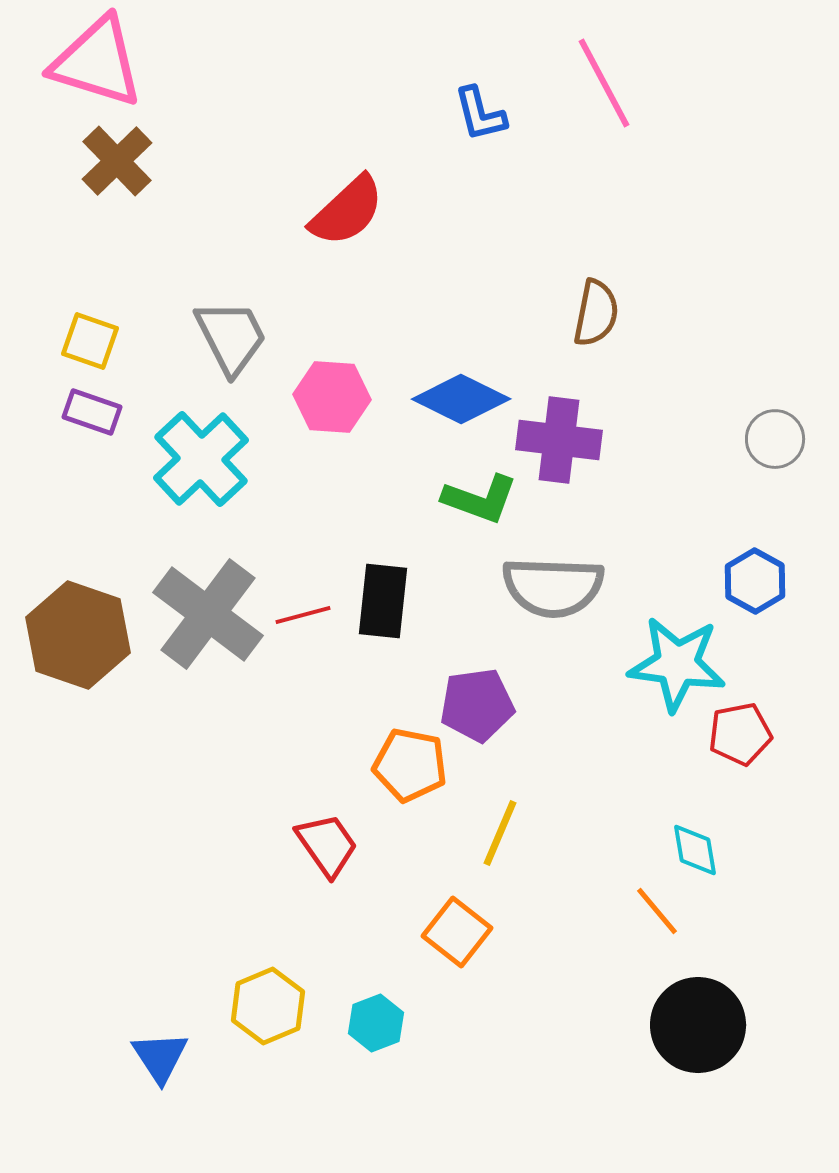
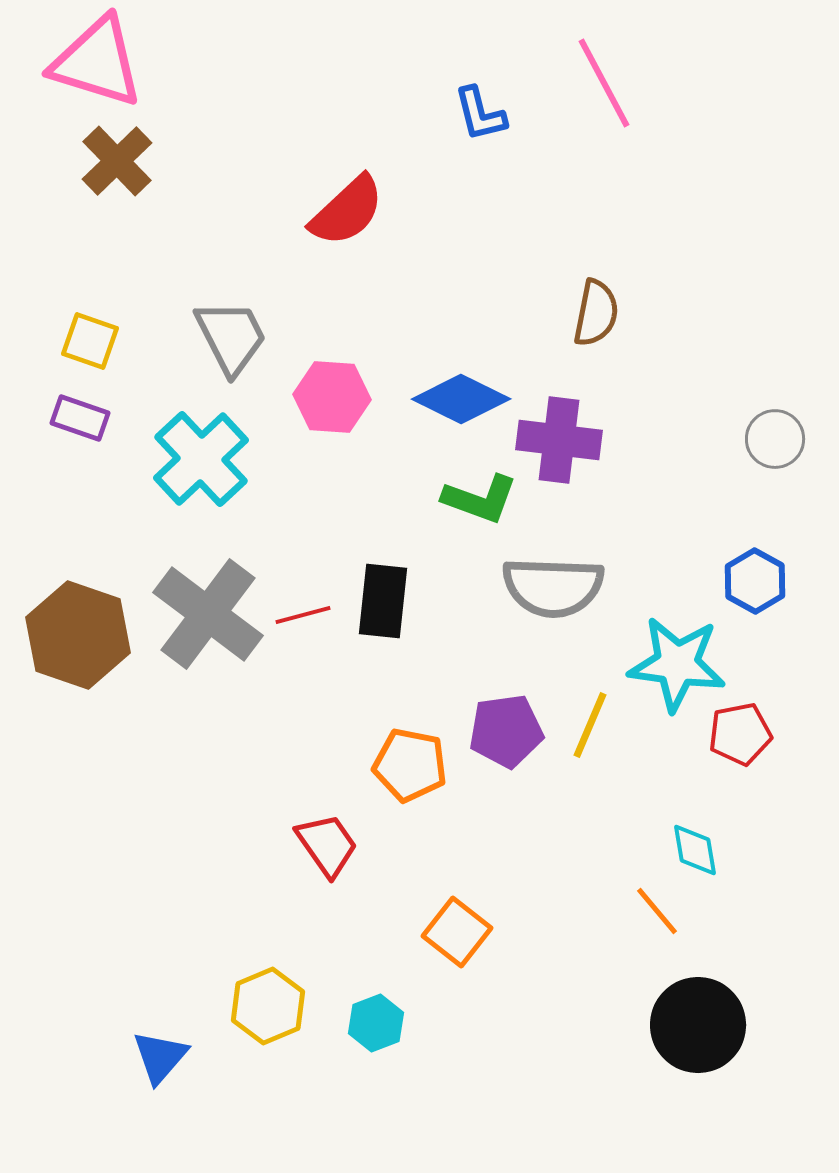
purple rectangle: moved 12 px left, 6 px down
purple pentagon: moved 29 px right, 26 px down
yellow line: moved 90 px right, 108 px up
blue triangle: rotated 14 degrees clockwise
